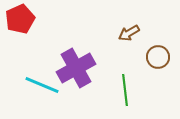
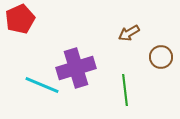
brown circle: moved 3 px right
purple cross: rotated 12 degrees clockwise
